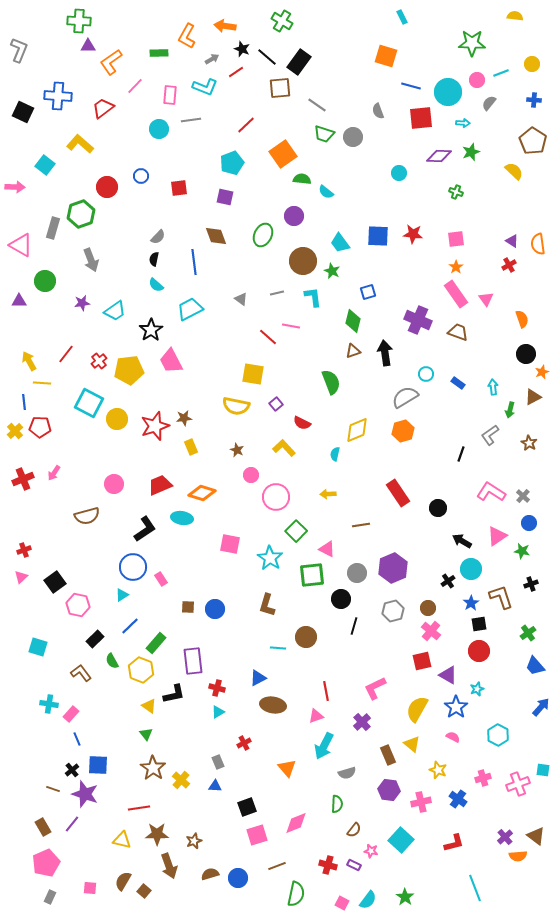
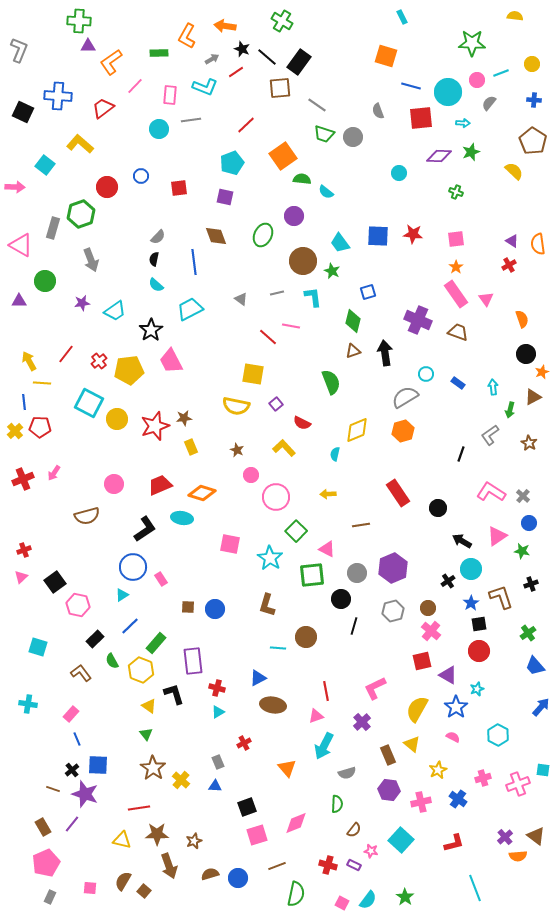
orange square at (283, 154): moved 2 px down
black L-shape at (174, 694): rotated 95 degrees counterclockwise
cyan cross at (49, 704): moved 21 px left
yellow star at (438, 770): rotated 24 degrees clockwise
